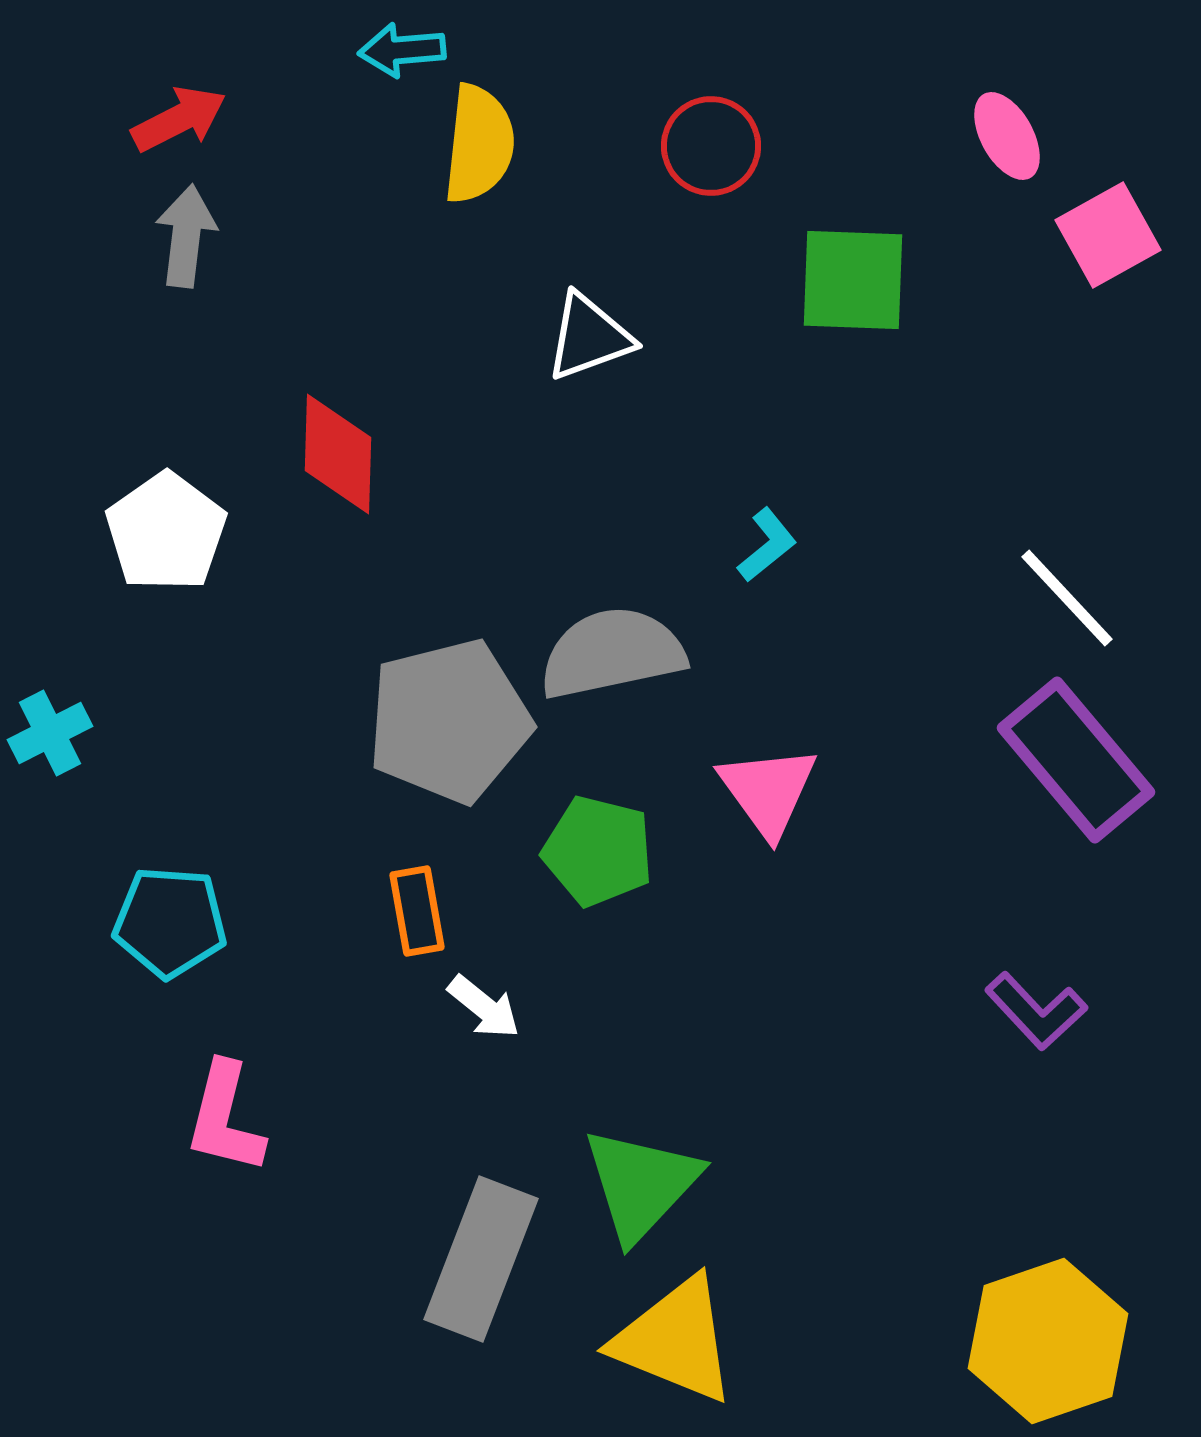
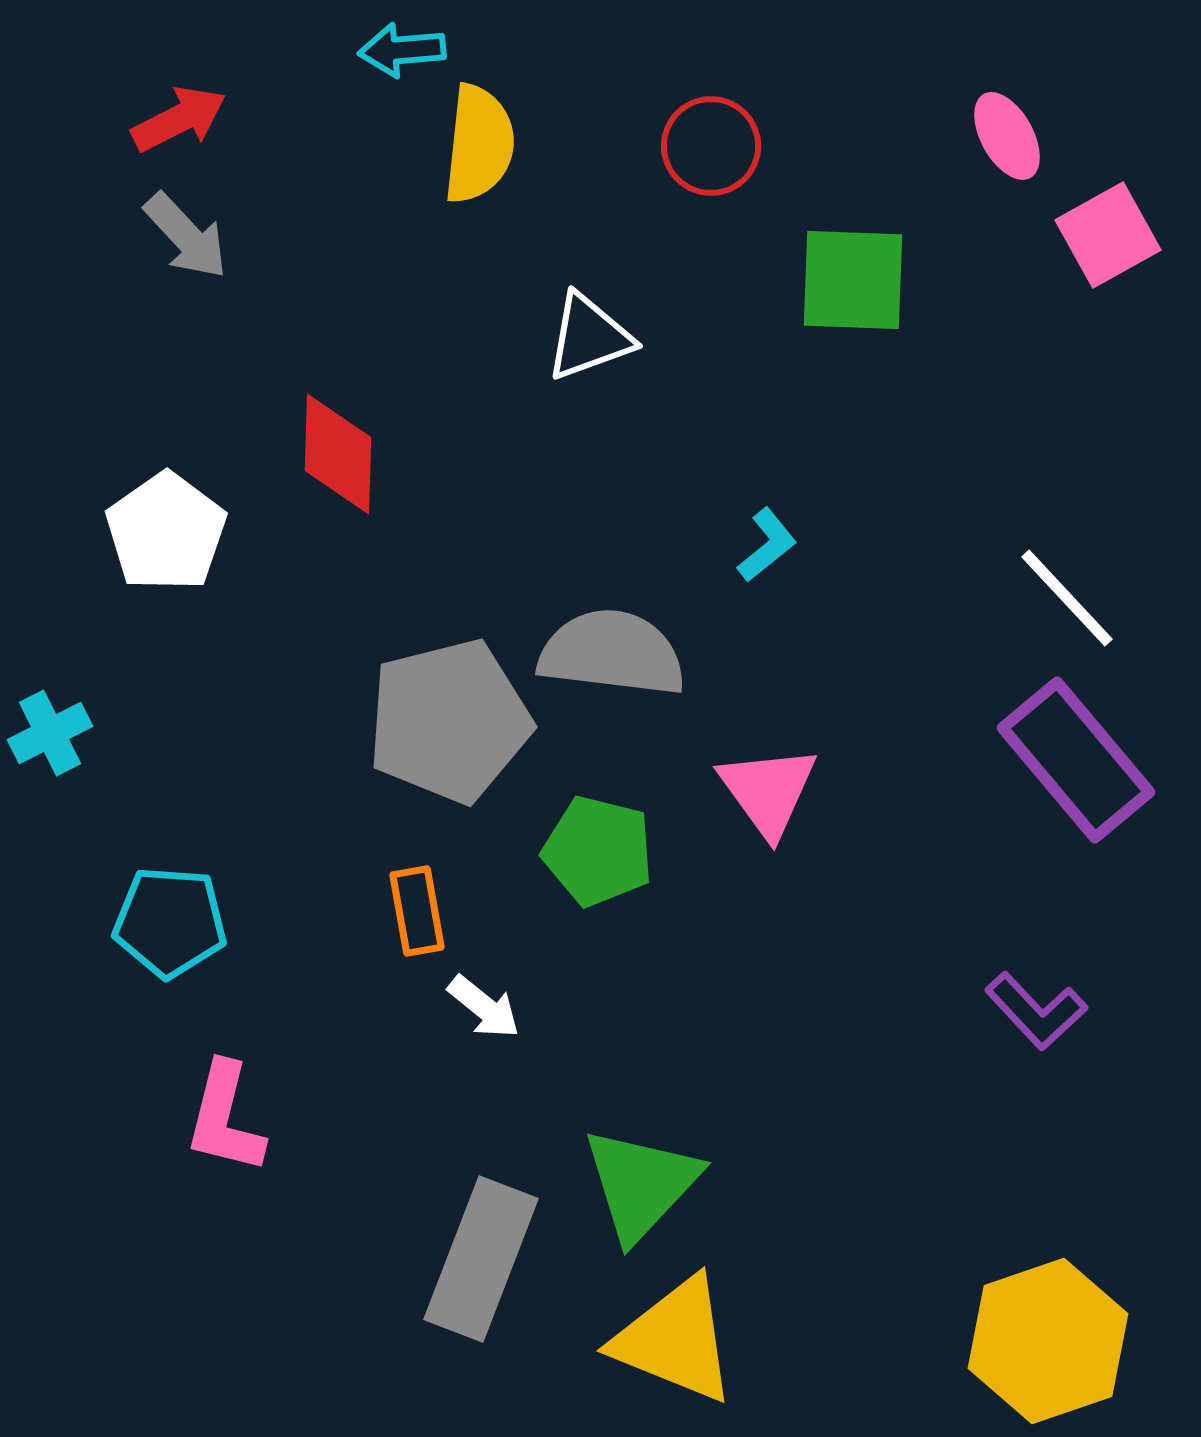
gray arrow: rotated 130 degrees clockwise
gray semicircle: rotated 19 degrees clockwise
